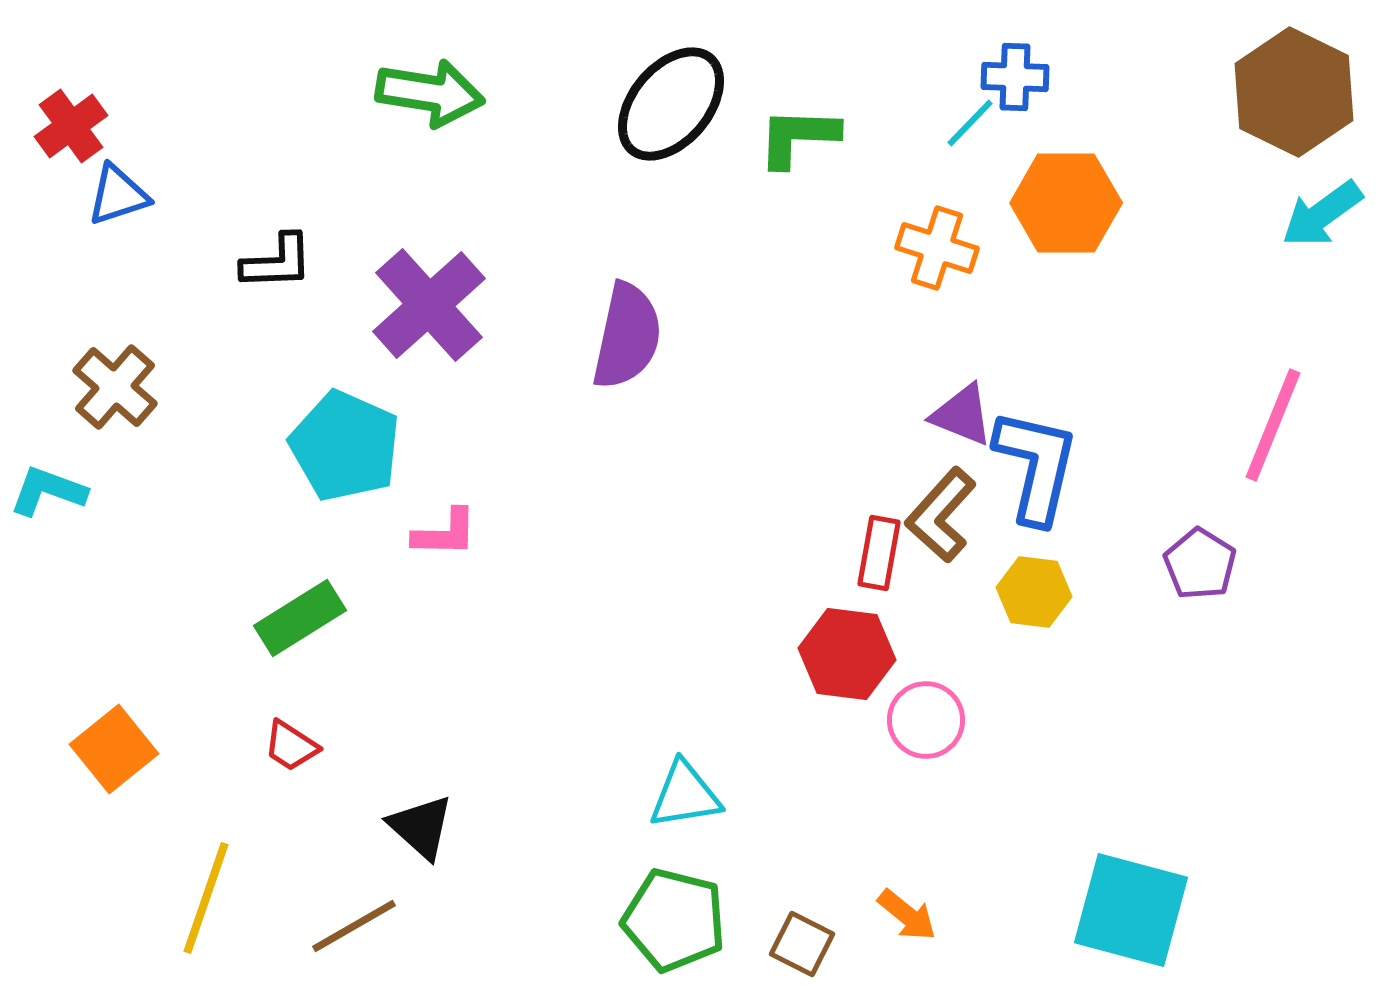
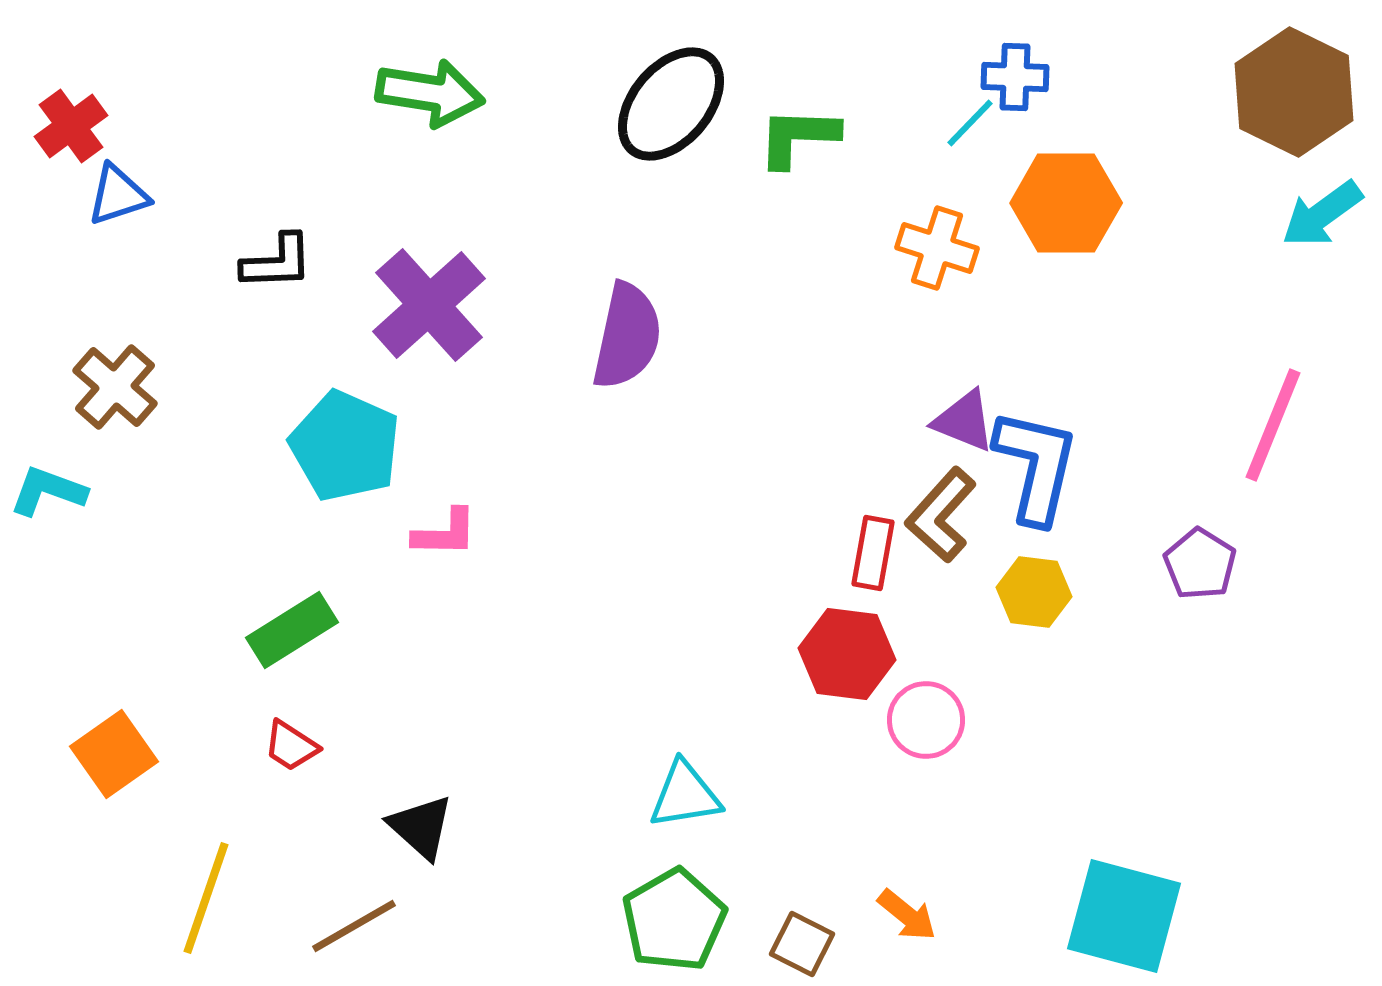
purple triangle: moved 2 px right, 6 px down
red rectangle: moved 6 px left
green rectangle: moved 8 px left, 12 px down
orange square: moved 5 px down; rotated 4 degrees clockwise
cyan square: moved 7 px left, 6 px down
green pentagon: rotated 28 degrees clockwise
